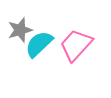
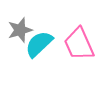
pink trapezoid: moved 3 px right, 1 px up; rotated 66 degrees counterclockwise
